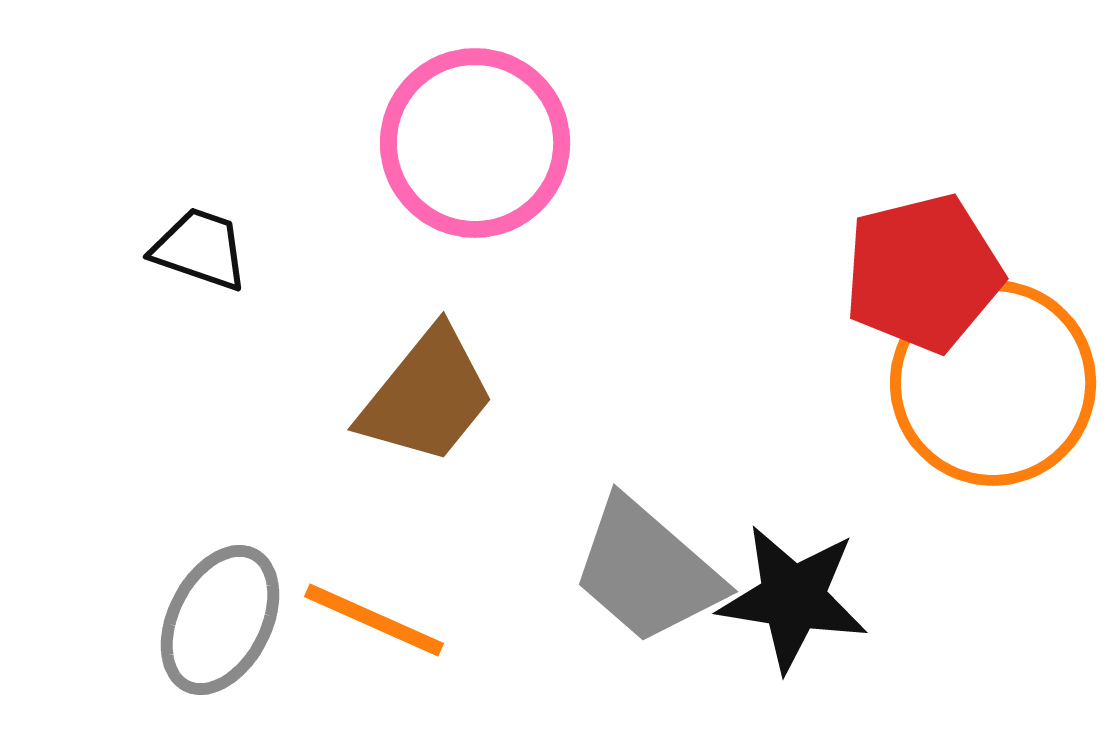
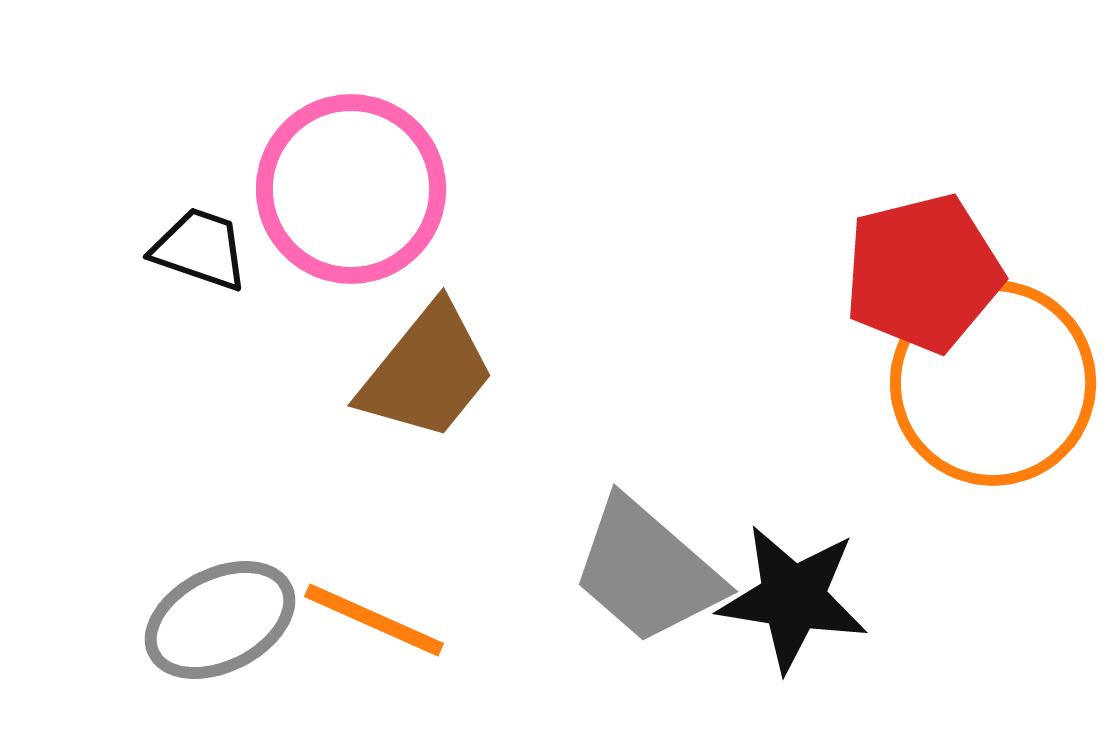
pink circle: moved 124 px left, 46 px down
brown trapezoid: moved 24 px up
gray ellipse: rotated 36 degrees clockwise
